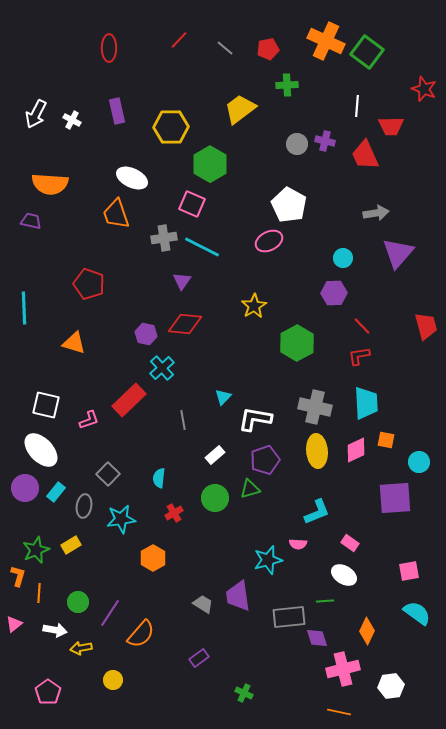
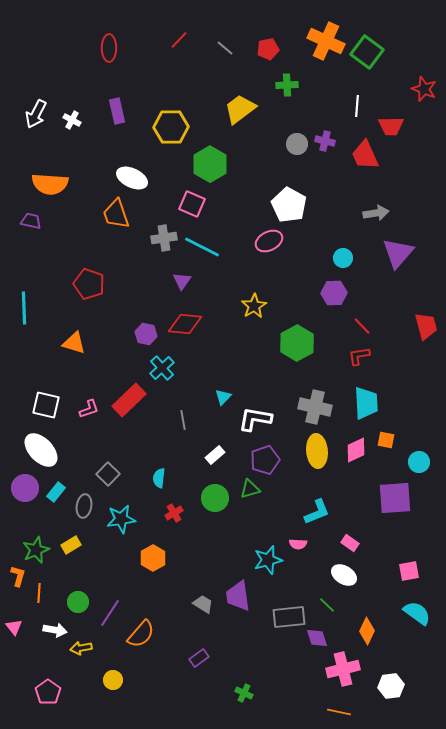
pink L-shape at (89, 420): moved 11 px up
green line at (325, 601): moved 2 px right, 4 px down; rotated 48 degrees clockwise
pink triangle at (14, 624): moved 3 px down; rotated 30 degrees counterclockwise
